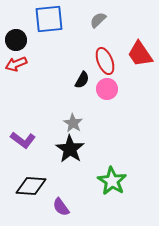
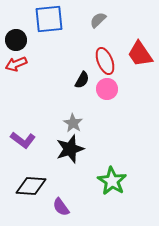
black star: rotated 20 degrees clockwise
